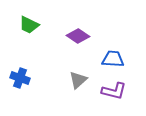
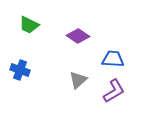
blue cross: moved 8 px up
purple L-shape: rotated 45 degrees counterclockwise
